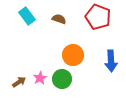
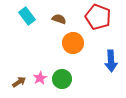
orange circle: moved 12 px up
